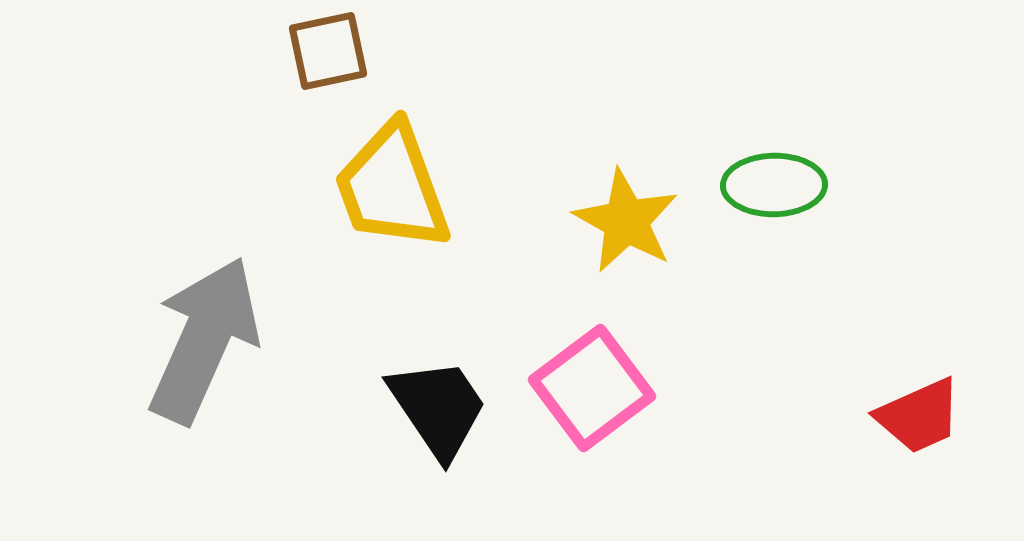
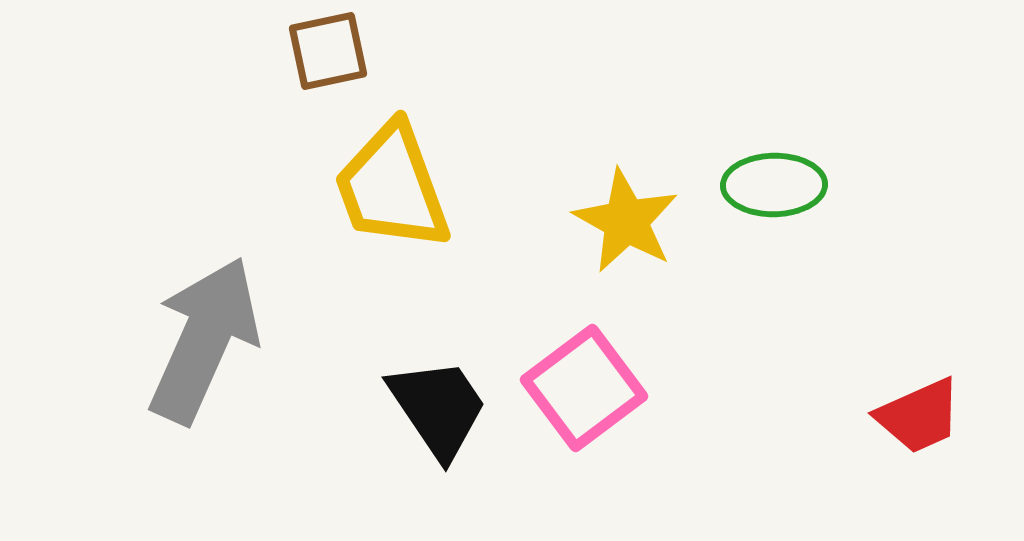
pink square: moved 8 px left
